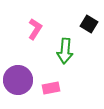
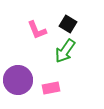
black square: moved 21 px left
pink L-shape: moved 2 px right, 1 px down; rotated 125 degrees clockwise
green arrow: rotated 30 degrees clockwise
